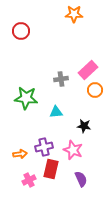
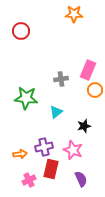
pink rectangle: rotated 24 degrees counterclockwise
cyan triangle: rotated 32 degrees counterclockwise
black star: rotated 24 degrees counterclockwise
